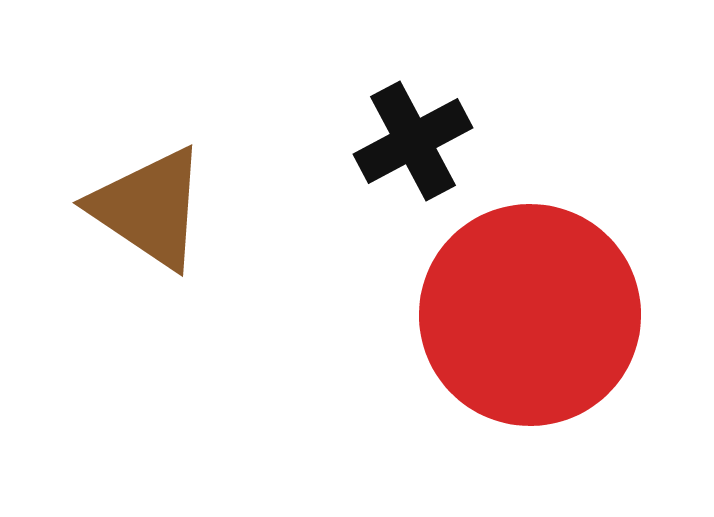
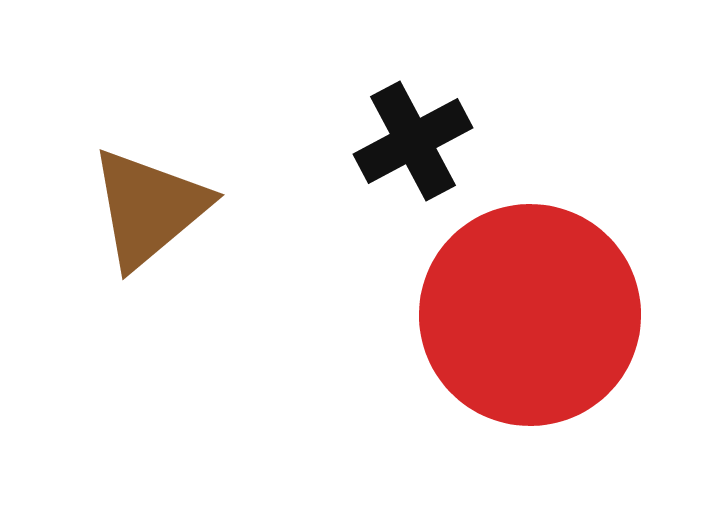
brown triangle: rotated 46 degrees clockwise
